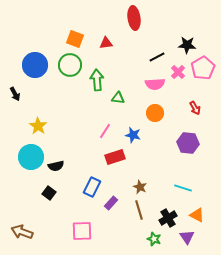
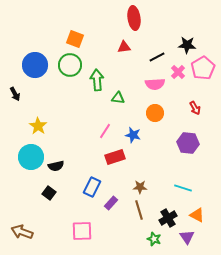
red triangle: moved 18 px right, 4 px down
brown star: rotated 24 degrees counterclockwise
